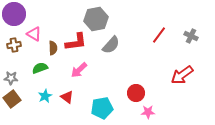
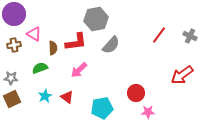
gray cross: moved 1 px left
brown square: rotated 12 degrees clockwise
